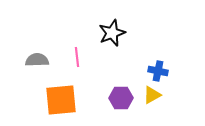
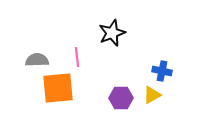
blue cross: moved 4 px right
orange square: moved 3 px left, 12 px up
